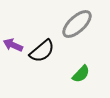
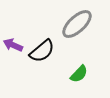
green semicircle: moved 2 px left
